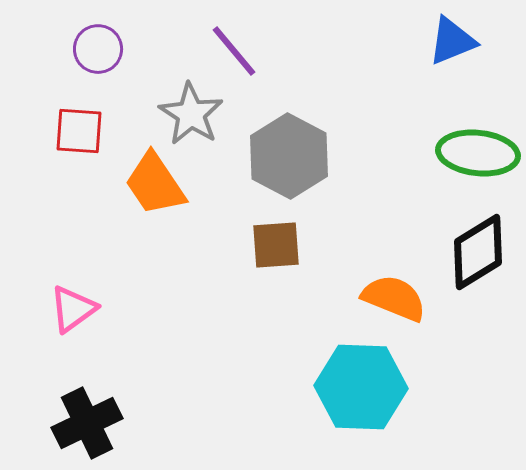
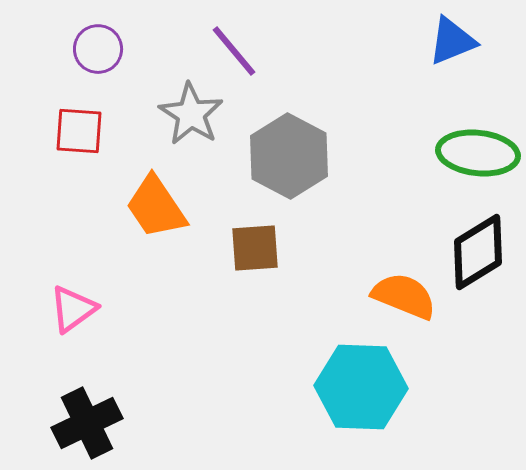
orange trapezoid: moved 1 px right, 23 px down
brown square: moved 21 px left, 3 px down
orange semicircle: moved 10 px right, 2 px up
